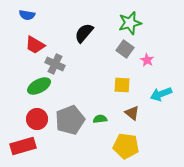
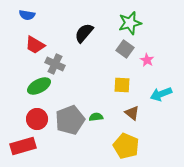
green semicircle: moved 4 px left, 2 px up
yellow pentagon: rotated 15 degrees clockwise
